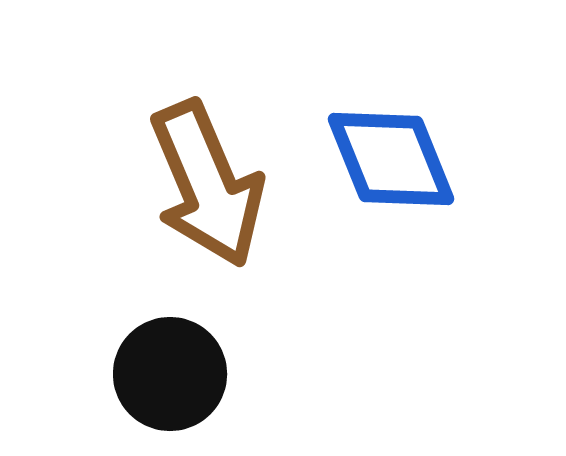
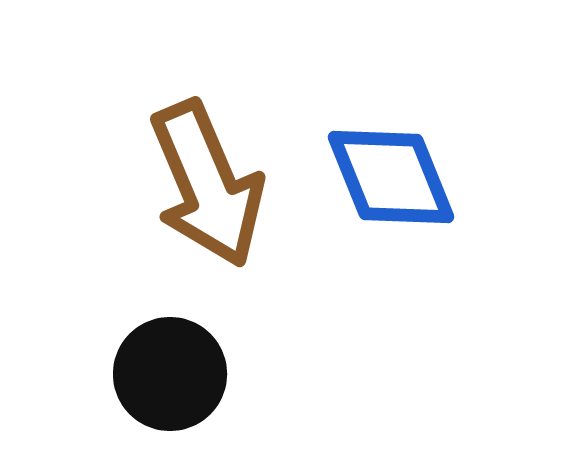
blue diamond: moved 18 px down
